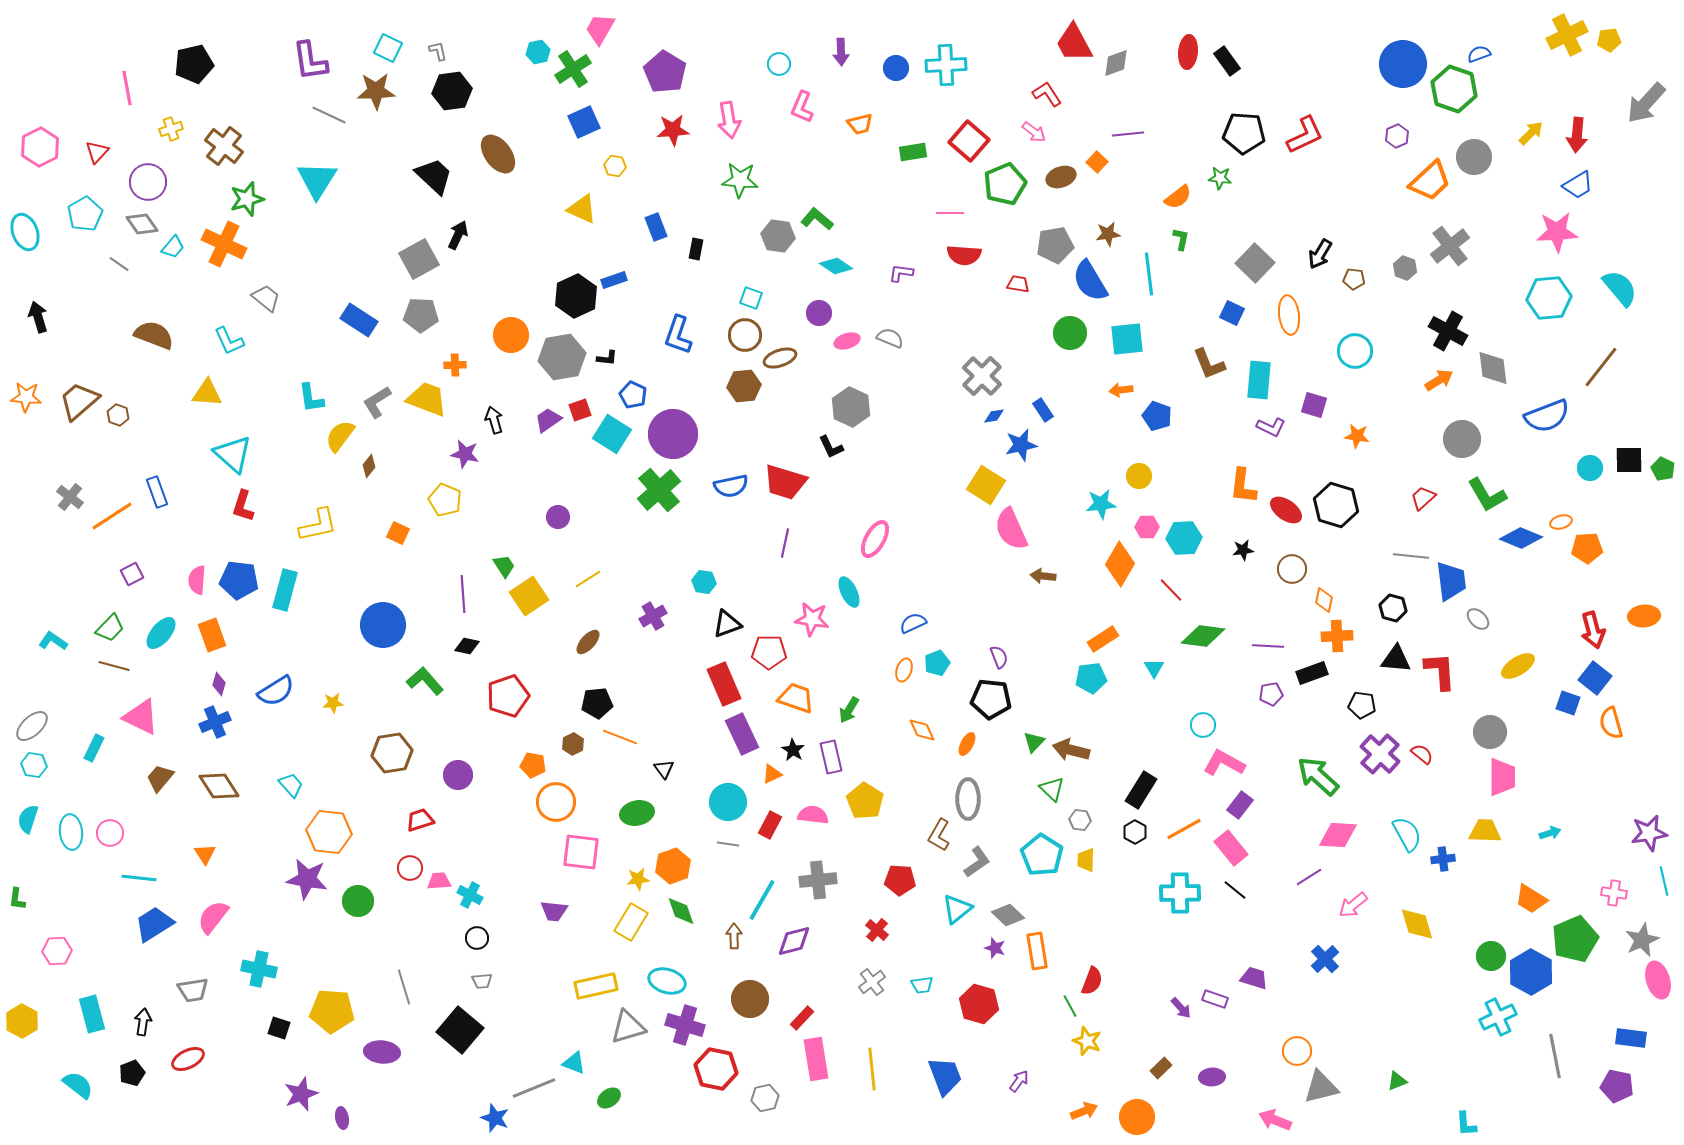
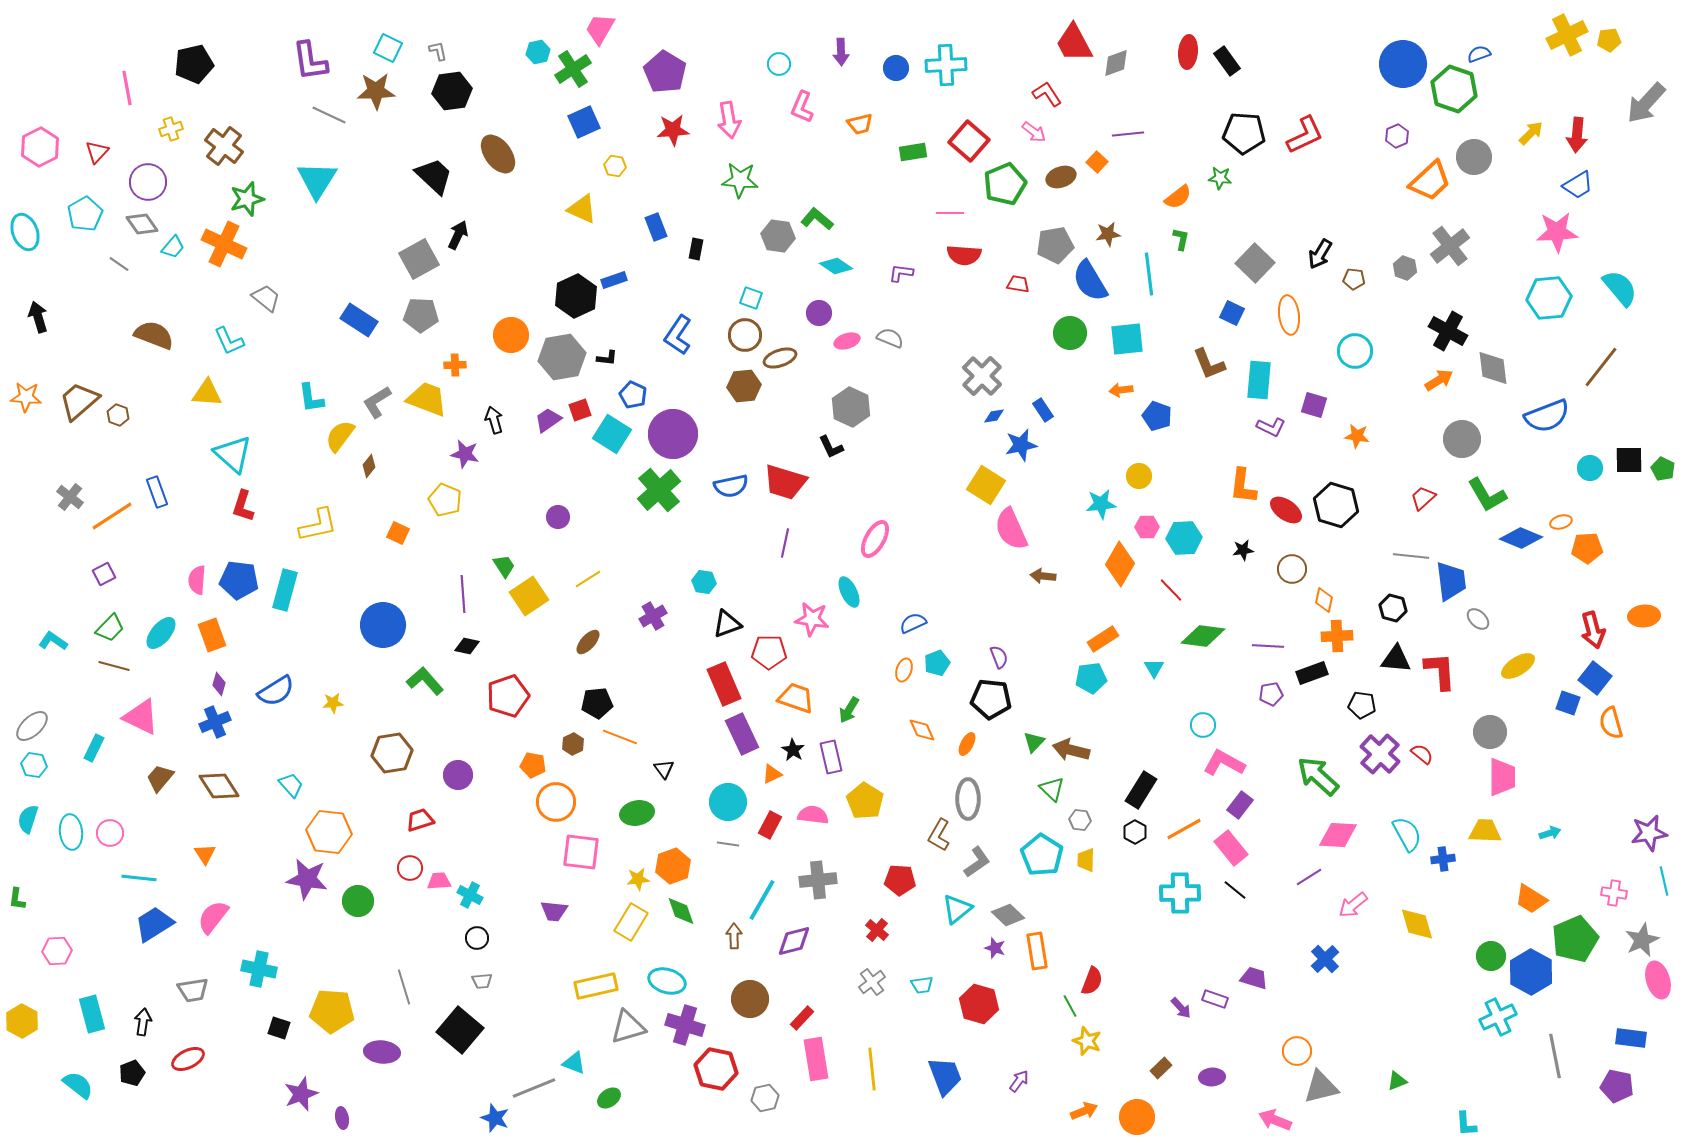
blue L-shape at (678, 335): rotated 15 degrees clockwise
purple square at (132, 574): moved 28 px left
